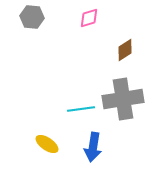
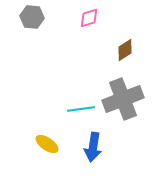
gray cross: rotated 12 degrees counterclockwise
